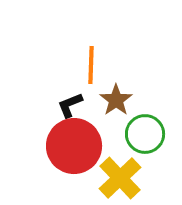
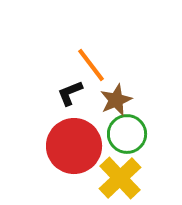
orange line: rotated 39 degrees counterclockwise
brown star: rotated 12 degrees clockwise
black L-shape: moved 12 px up
green circle: moved 18 px left
